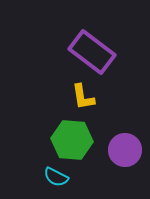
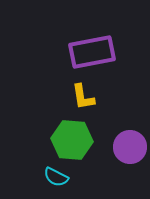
purple rectangle: rotated 48 degrees counterclockwise
purple circle: moved 5 px right, 3 px up
